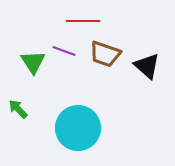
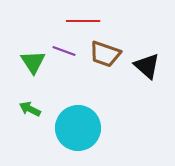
green arrow: moved 12 px right; rotated 20 degrees counterclockwise
